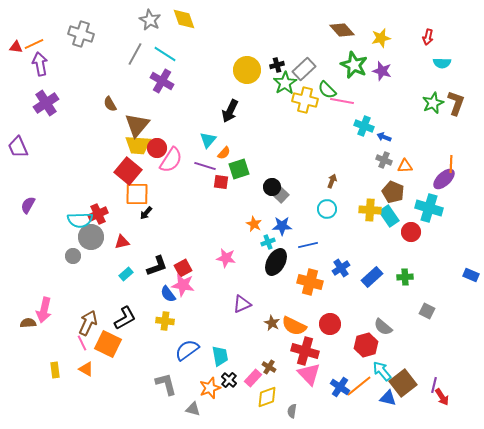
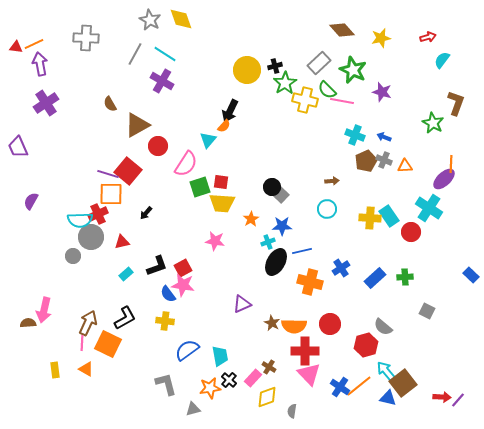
yellow diamond at (184, 19): moved 3 px left
gray cross at (81, 34): moved 5 px right, 4 px down; rotated 15 degrees counterclockwise
red arrow at (428, 37): rotated 119 degrees counterclockwise
cyan semicircle at (442, 63): moved 3 px up; rotated 126 degrees clockwise
black cross at (277, 65): moved 2 px left, 1 px down
green star at (354, 65): moved 1 px left, 5 px down
gray rectangle at (304, 69): moved 15 px right, 6 px up
purple star at (382, 71): moved 21 px down
green star at (433, 103): moved 20 px down; rotated 20 degrees counterclockwise
brown triangle at (137, 125): rotated 20 degrees clockwise
cyan cross at (364, 126): moved 9 px left, 9 px down
yellow trapezoid at (138, 145): moved 84 px right, 58 px down
red circle at (157, 148): moved 1 px right, 2 px up
orange semicircle at (224, 153): moved 27 px up
pink semicircle at (171, 160): moved 15 px right, 4 px down
purple line at (205, 166): moved 97 px left, 8 px down
green square at (239, 169): moved 39 px left, 18 px down
brown arrow at (332, 181): rotated 64 degrees clockwise
brown pentagon at (393, 192): moved 27 px left, 31 px up; rotated 25 degrees clockwise
orange square at (137, 194): moved 26 px left
purple semicircle at (28, 205): moved 3 px right, 4 px up
cyan cross at (429, 208): rotated 16 degrees clockwise
yellow cross at (370, 210): moved 8 px down
orange star at (254, 224): moved 3 px left, 5 px up; rotated 14 degrees clockwise
blue line at (308, 245): moved 6 px left, 6 px down
pink star at (226, 258): moved 11 px left, 17 px up
blue rectangle at (471, 275): rotated 21 degrees clockwise
blue rectangle at (372, 277): moved 3 px right, 1 px down
orange semicircle at (294, 326): rotated 25 degrees counterclockwise
pink line at (82, 343): rotated 28 degrees clockwise
red cross at (305, 351): rotated 16 degrees counterclockwise
cyan arrow at (382, 371): moved 4 px right
purple line at (434, 385): moved 24 px right, 15 px down; rotated 28 degrees clockwise
orange star at (210, 388): rotated 10 degrees clockwise
red arrow at (442, 397): rotated 54 degrees counterclockwise
gray triangle at (193, 409): rotated 28 degrees counterclockwise
